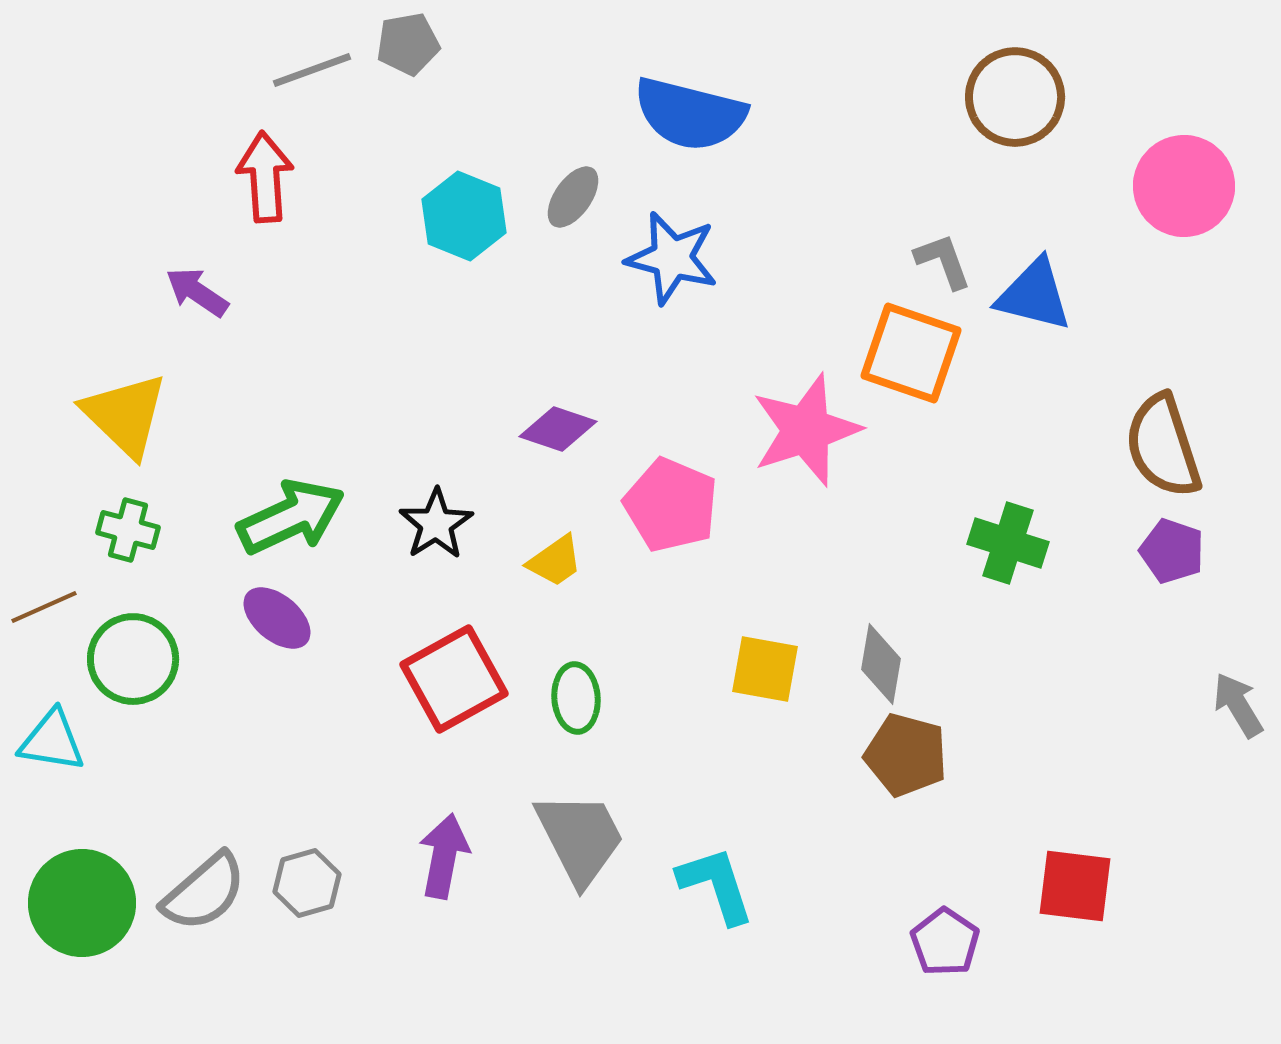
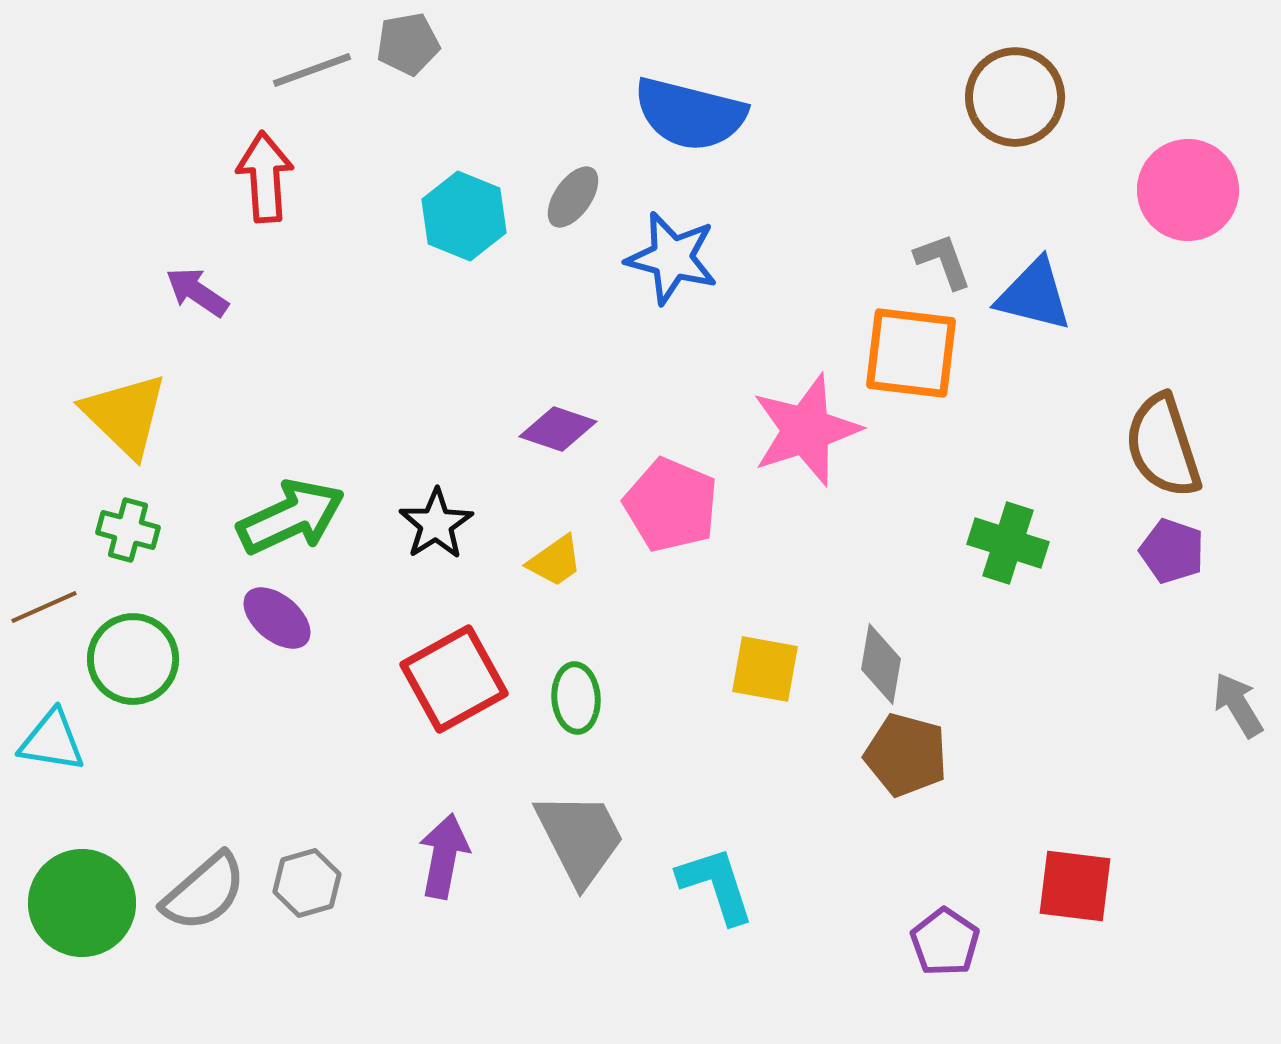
pink circle at (1184, 186): moved 4 px right, 4 px down
orange square at (911, 353): rotated 12 degrees counterclockwise
